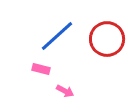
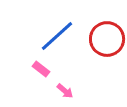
pink rectangle: rotated 24 degrees clockwise
pink arrow: rotated 12 degrees clockwise
